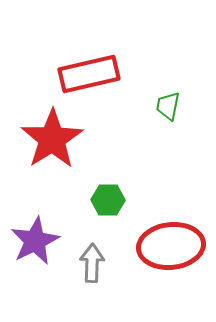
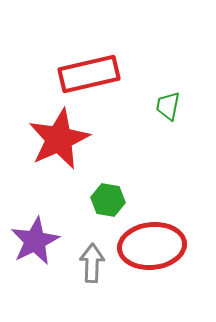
red star: moved 7 px right; rotated 8 degrees clockwise
green hexagon: rotated 8 degrees clockwise
red ellipse: moved 19 px left
